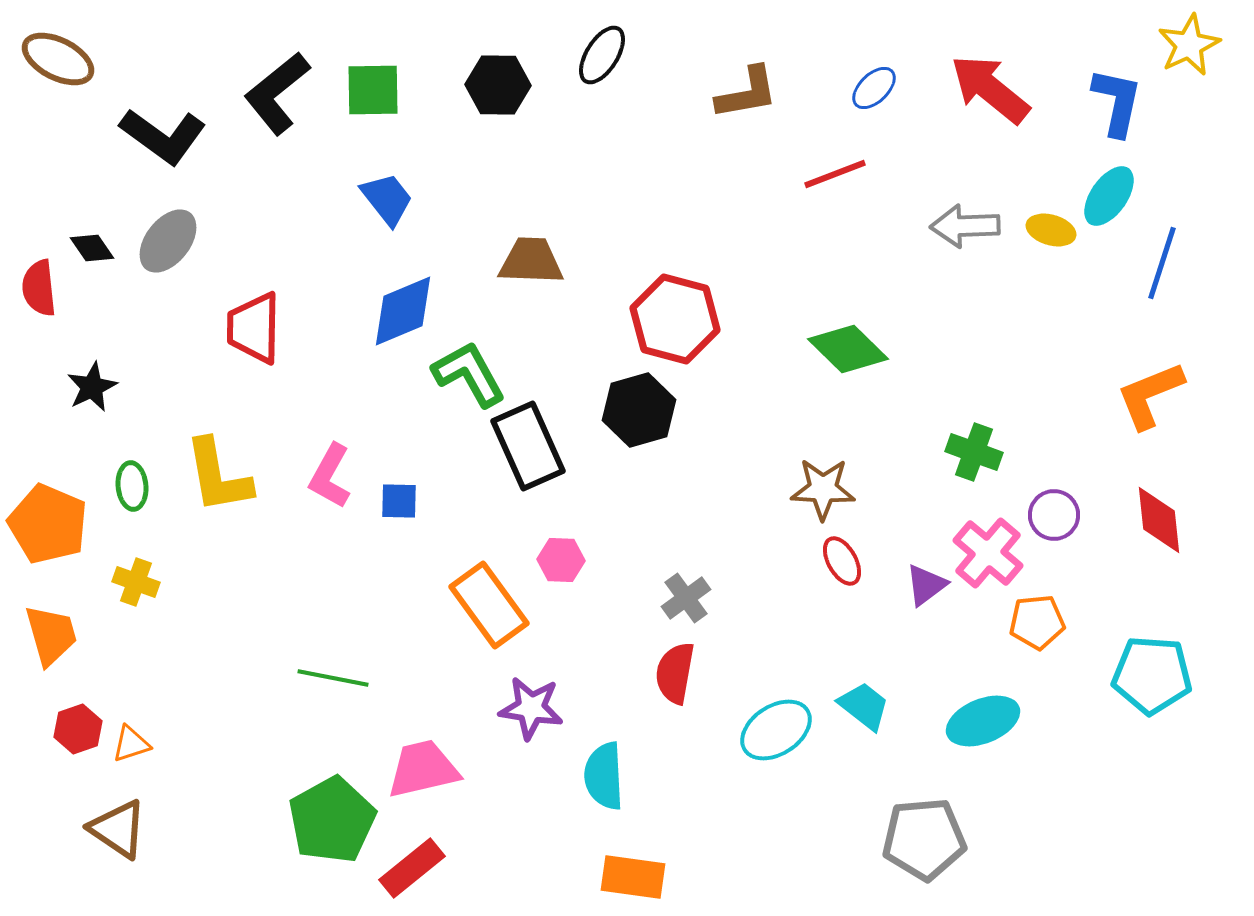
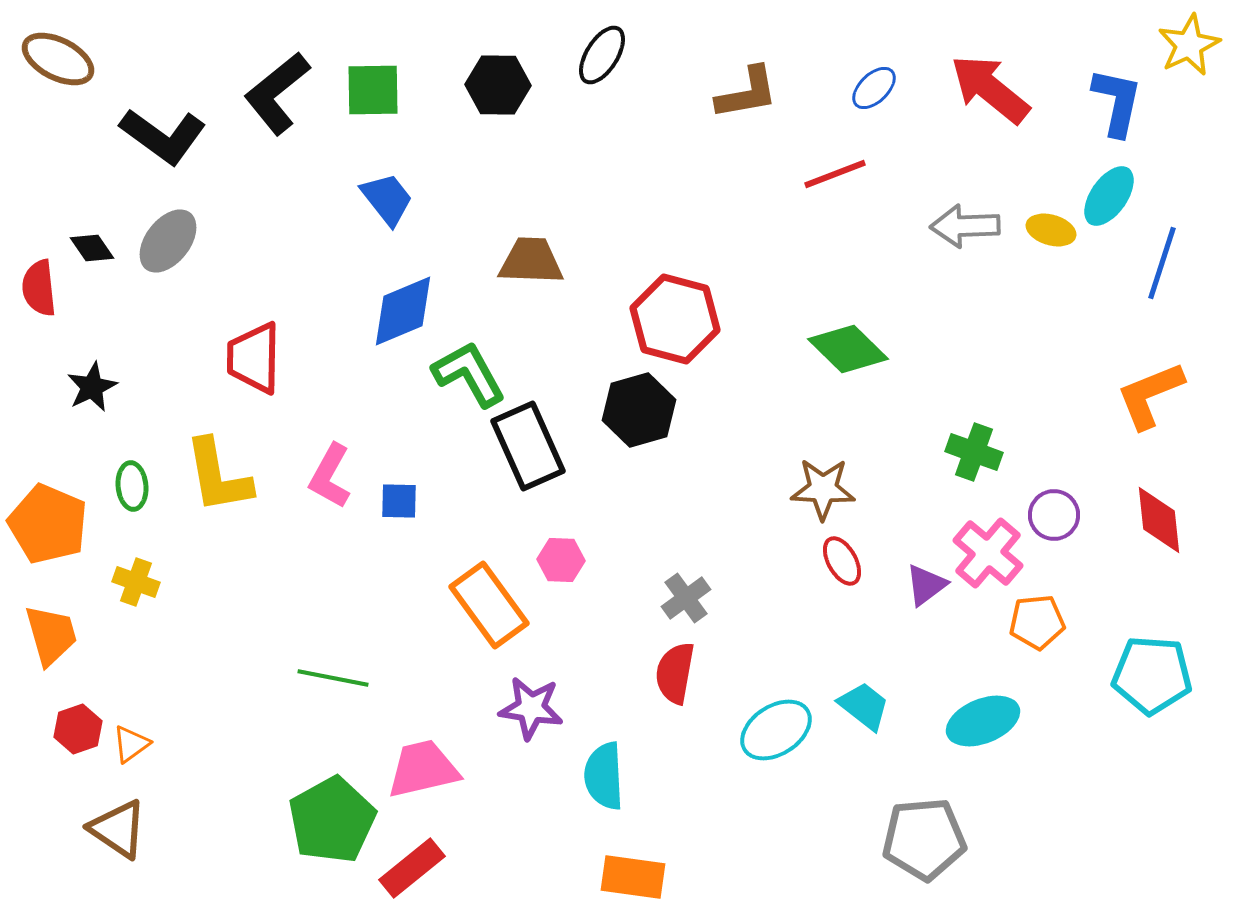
red trapezoid at (254, 328): moved 30 px down
orange triangle at (131, 744): rotated 18 degrees counterclockwise
